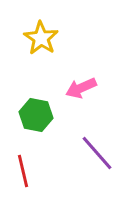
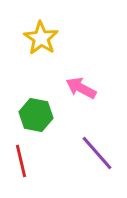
pink arrow: rotated 52 degrees clockwise
red line: moved 2 px left, 10 px up
